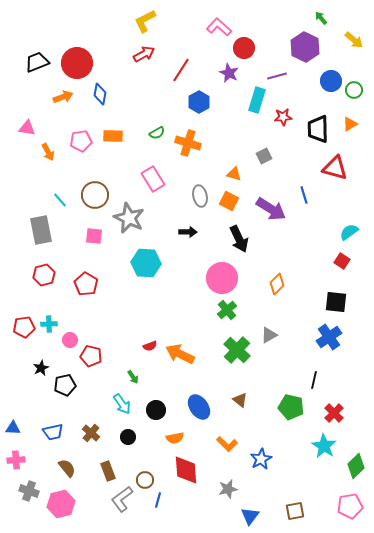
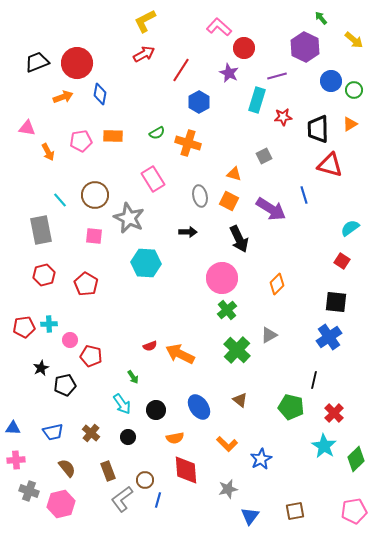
red triangle at (335, 168): moved 5 px left, 3 px up
cyan semicircle at (349, 232): moved 1 px right, 4 px up
green diamond at (356, 466): moved 7 px up
pink pentagon at (350, 506): moved 4 px right, 5 px down
